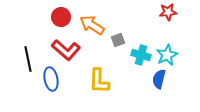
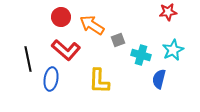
cyan star: moved 6 px right, 5 px up
blue ellipse: rotated 20 degrees clockwise
